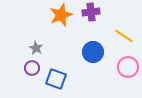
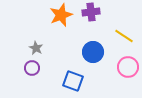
blue square: moved 17 px right, 2 px down
